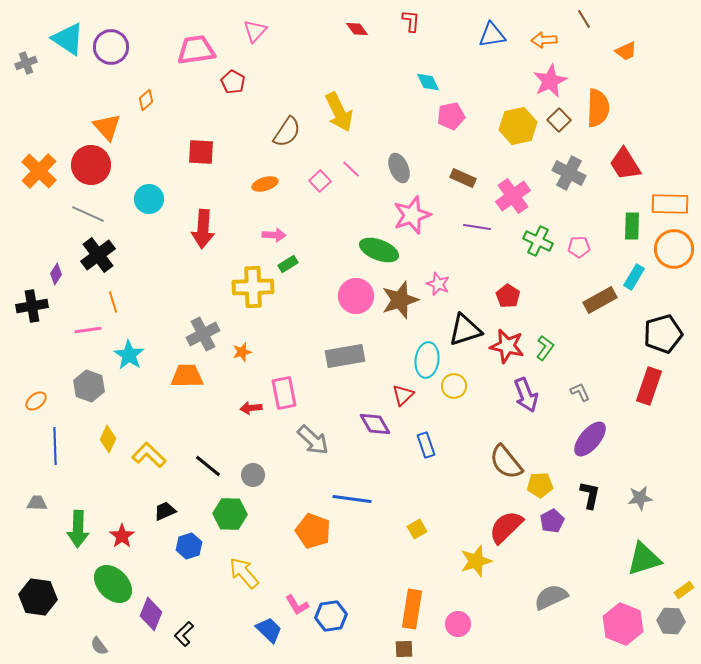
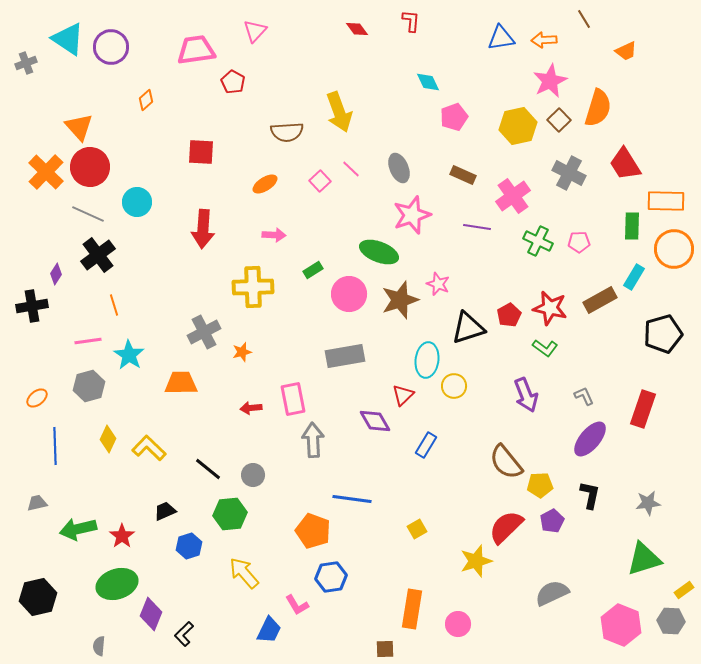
blue triangle at (492, 35): moved 9 px right, 3 px down
orange semicircle at (598, 108): rotated 15 degrees clockwise
yellow arrow at (339, 112): rotated 6 degrees clockwise
pink pentagon at (451, 116): moved 3 px right, 1 px down; rotated 8 degrees counterclockwise
orange triangle at (107, 127): moved 28 px left
brown semicircle at (287, 132): rotated 52 degrees clockwise
red circle at (91, 165): moved 1 px left, 2 px down
orange cross at (39, 171): moved 7 px right, 1 px down
brown rectangle at (463, 178): moved 3 px up
orange ellipse at (265, 184): rotated 15 degrees counterclockwise
cyan circle at (149, 199): moved 12 px left, 3 px down
orange rectangle at (670, 204): moved 4 px left, 3 px up
pink pentagon at (579, 247): moved 5 px up
green ellipse at (379, 250): moved 2 px down
green rectangle at (288, 264): moved 25 px right, 6 px down
pink circle at (356, 296): moved 7 px left, 2 px up
red pentagon at (508, 296): moved 1 px right, 19 px down; rotated 10 degrees clockwise
orange line at (113, 302): moved 1 px right, 3 px down
pink line at (88, 330): moved 11 px down
black triangle at (465, 330): moved 3 px right, 2 px up
gray cross at (203, 334): moved 1 px right, 2 px up
red star at (507, 346): moved 43 px right, 38 px up
green L-shape at (545, 348): rotated 90 degrees clockwise
orange trapezoid at (187, 376): moved 6 px left, 7 px down
gray hexagon at (89, 386): rotated 24 degrees clockwise
red rectangle at (649, 386): moved 6 px left, 23 px down
gray L-shape at (580, 392): moved 4 px right, 4 px down
pink rectangle at (284, 393): moved 9 px right, 6 px down
orange ellipse at (36, 401): moved 1 px right, 3 px up
purple diamond at (375, 424): moved 3 px up
gray arrow at (313, 440): rotated 136 degrees counterclockwise
blue rectangle at (426, 445): rotated 50 degrees clockwise
yellow L-shape at (149, 455): moved 7 px up
black line at (208, 466): moved 3 px down
gray star at (640, 498): moved 8 px right, 5 px down
gray trapezoid at (37, 503): rotated 15 degrees counterclockwise
green hexagon at (230, 514): rotated 8 degrees counterclockwise
green arrow at (78, 529): rotated 75 degrees clockwise
green ellipse at (113, 584): moved 4 px right; rotated 63 degrees counterclockwise
black hexagon at (38, 597): rotated 21 degrees counterclockwise
gray semicircle at (551, 597): moved 1 px right, 4 px up
blue hexagon at (331, 616): moved 39 px up
pink hexagon at (623, 624): moved 2 px left, 1 px down
blue trapezoid at (269, 630): rotated 72 degrees clockwise
gray semicircle at (99, 646): rotated 42 degrees clockwise
brown square at (404, 649): moved 19 px left
